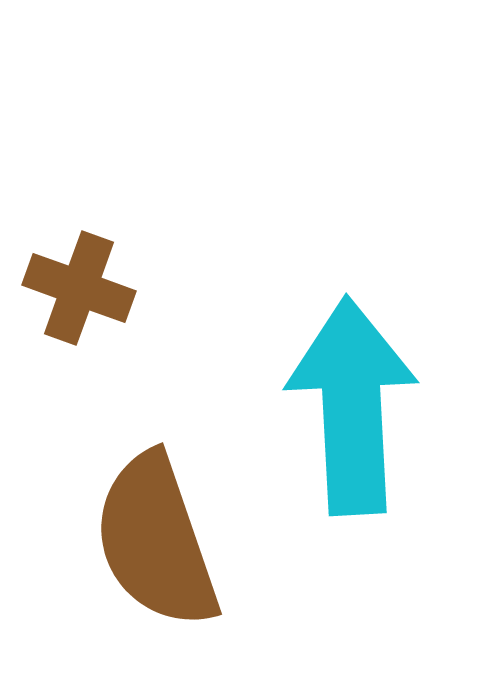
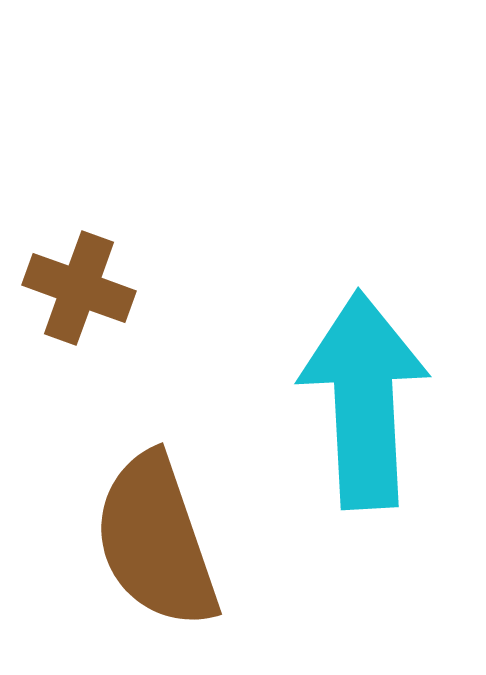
cyan arrow: moved 12 px right, 6 px up
